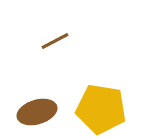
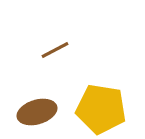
brown line: moved 9 px down
